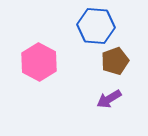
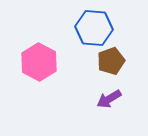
blue hexagon: moved 2 px left, 2 px down
brown pentagon: moved 4 px left
